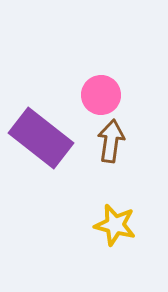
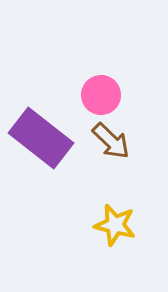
brown arrow: rotated 126 degrees clockwise
